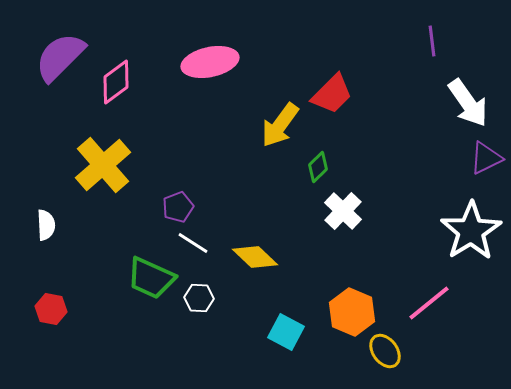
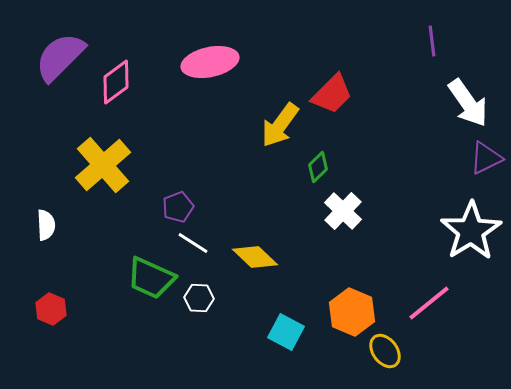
red hexagon: rotated 12 degrees clockwise
